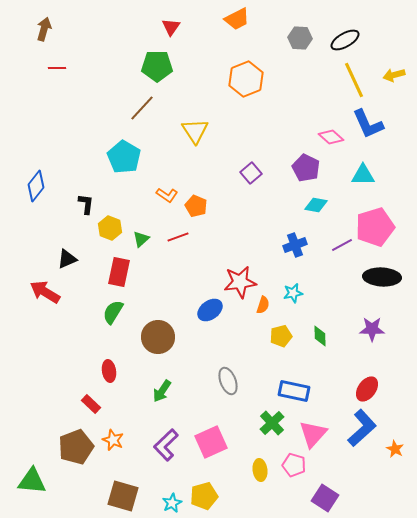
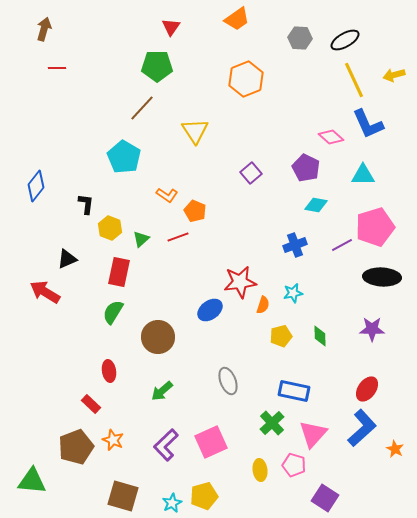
orange trapezoid at (237, 19): rotated 8 degrees counterclockwise
orange pentagon at (196, 206): moved 1 px left, 5 px down
green arrow at (162, 391): rotated 15 degrees clockwise
